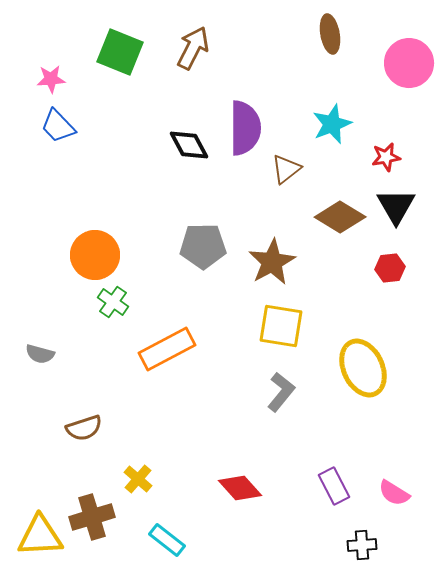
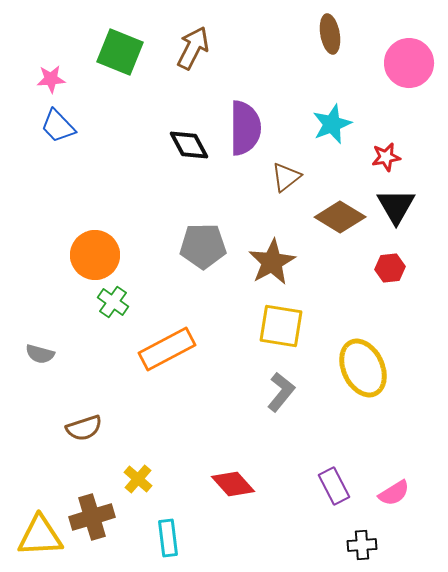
brown triangle: moved 8 px down
red diamond: moved 7 px left, 4 px up
pink semicircle: rotated 64 degrees counterclockwise
cyan rectangle: moved 1 px right, 2 px up; rotated 45 degrees clockwise
